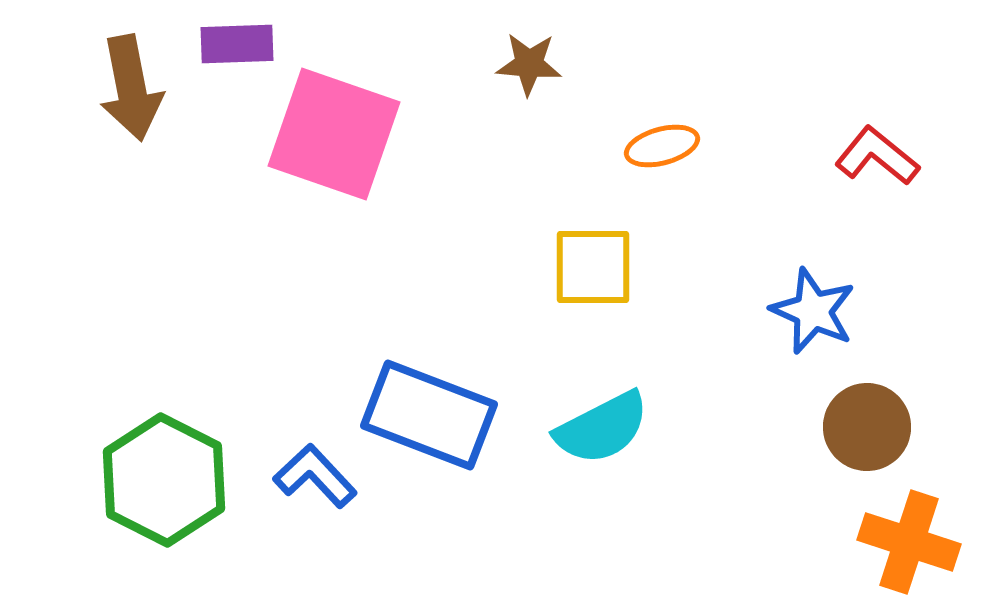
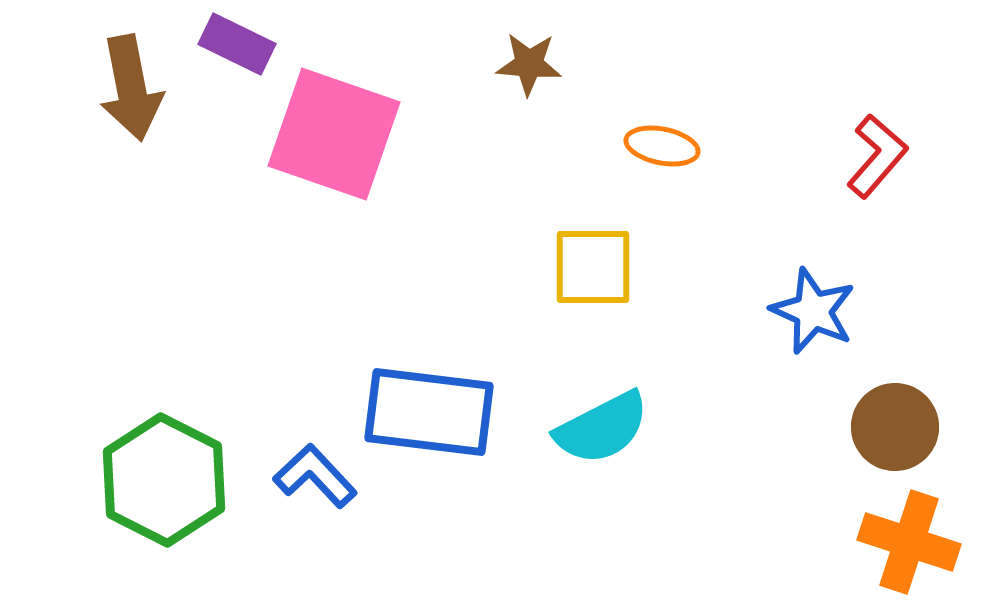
purple rectangle: rotated 28 degrees clockwise
orange ellipse: rotated 26 degrees clockwise
red L-shape: rotated 92 degrees clockwise
blue rectangle: moved 3 px up; rotated 14 degrees counterclockwise
brown circle: moved 28 px right
